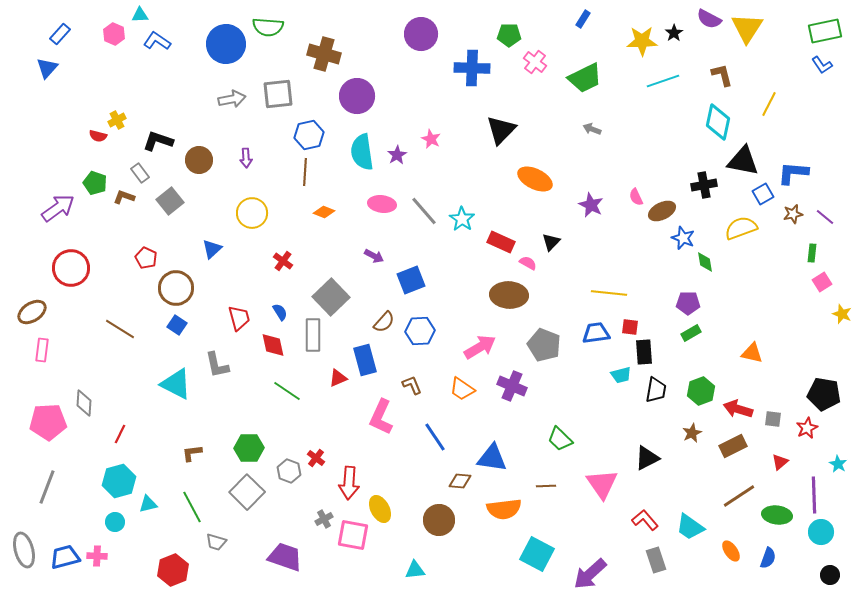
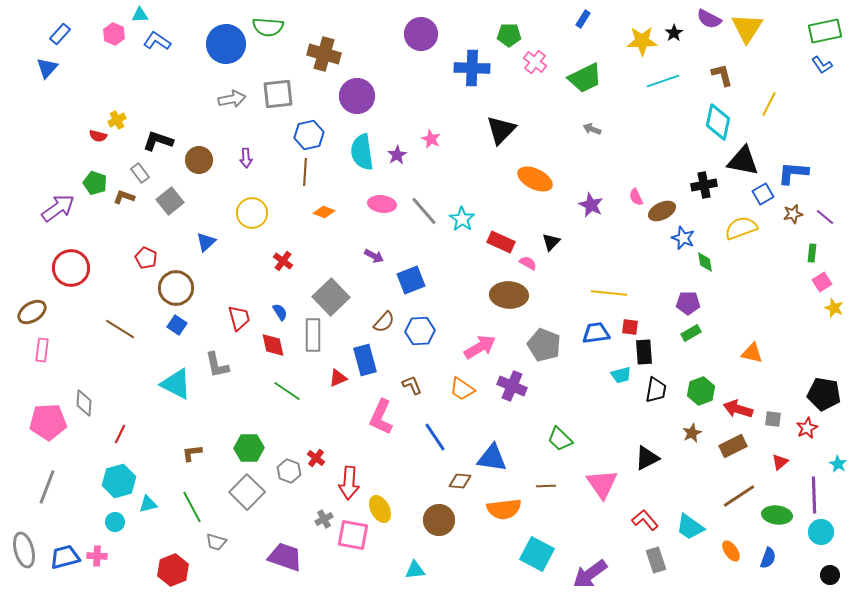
blue triangle at (212, 249): moved 6 px left, 7 px up
yellow star at (842, 314): moved 8 px left, 6 px up
purple arrow at (590, 574): rotated 6 degrees clockwise
